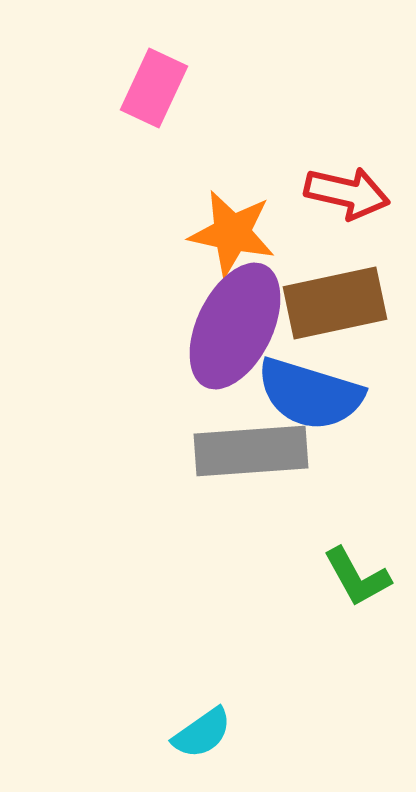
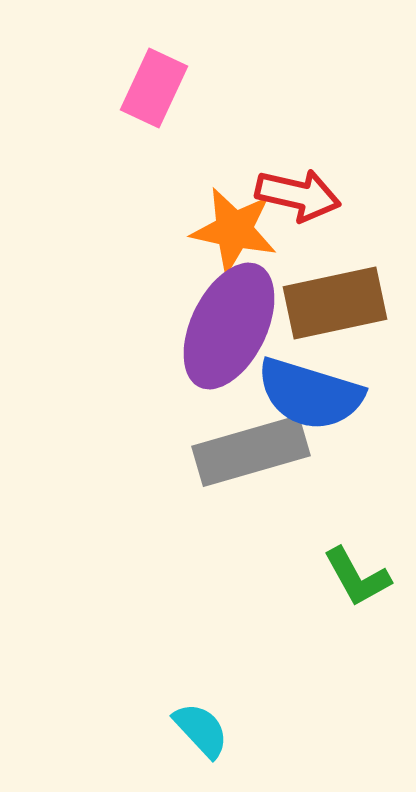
red arrow: moved 49 px left, 2 px down
orange star: moved 2 px right, 3 px up
purple ellipse: moved 6 px left
gray rectangle: rotated 12 degrees counterclockwise
cyan semicircle: moved 1 px left, 3 px up; rotated 98 degrees counterclockwise
